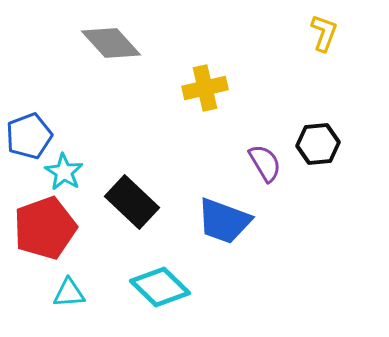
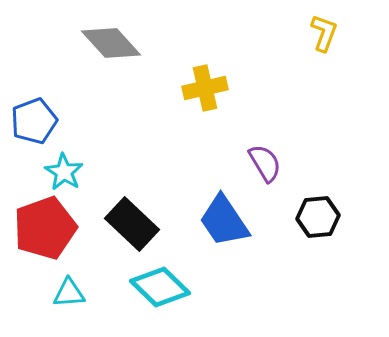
blue pentagon: moved 5 px right, 15 px up
black hexagon: moved 73 px down
black rectangle: moved 22 px down
blue trapezoid: rotated 36 degrees clockwise
